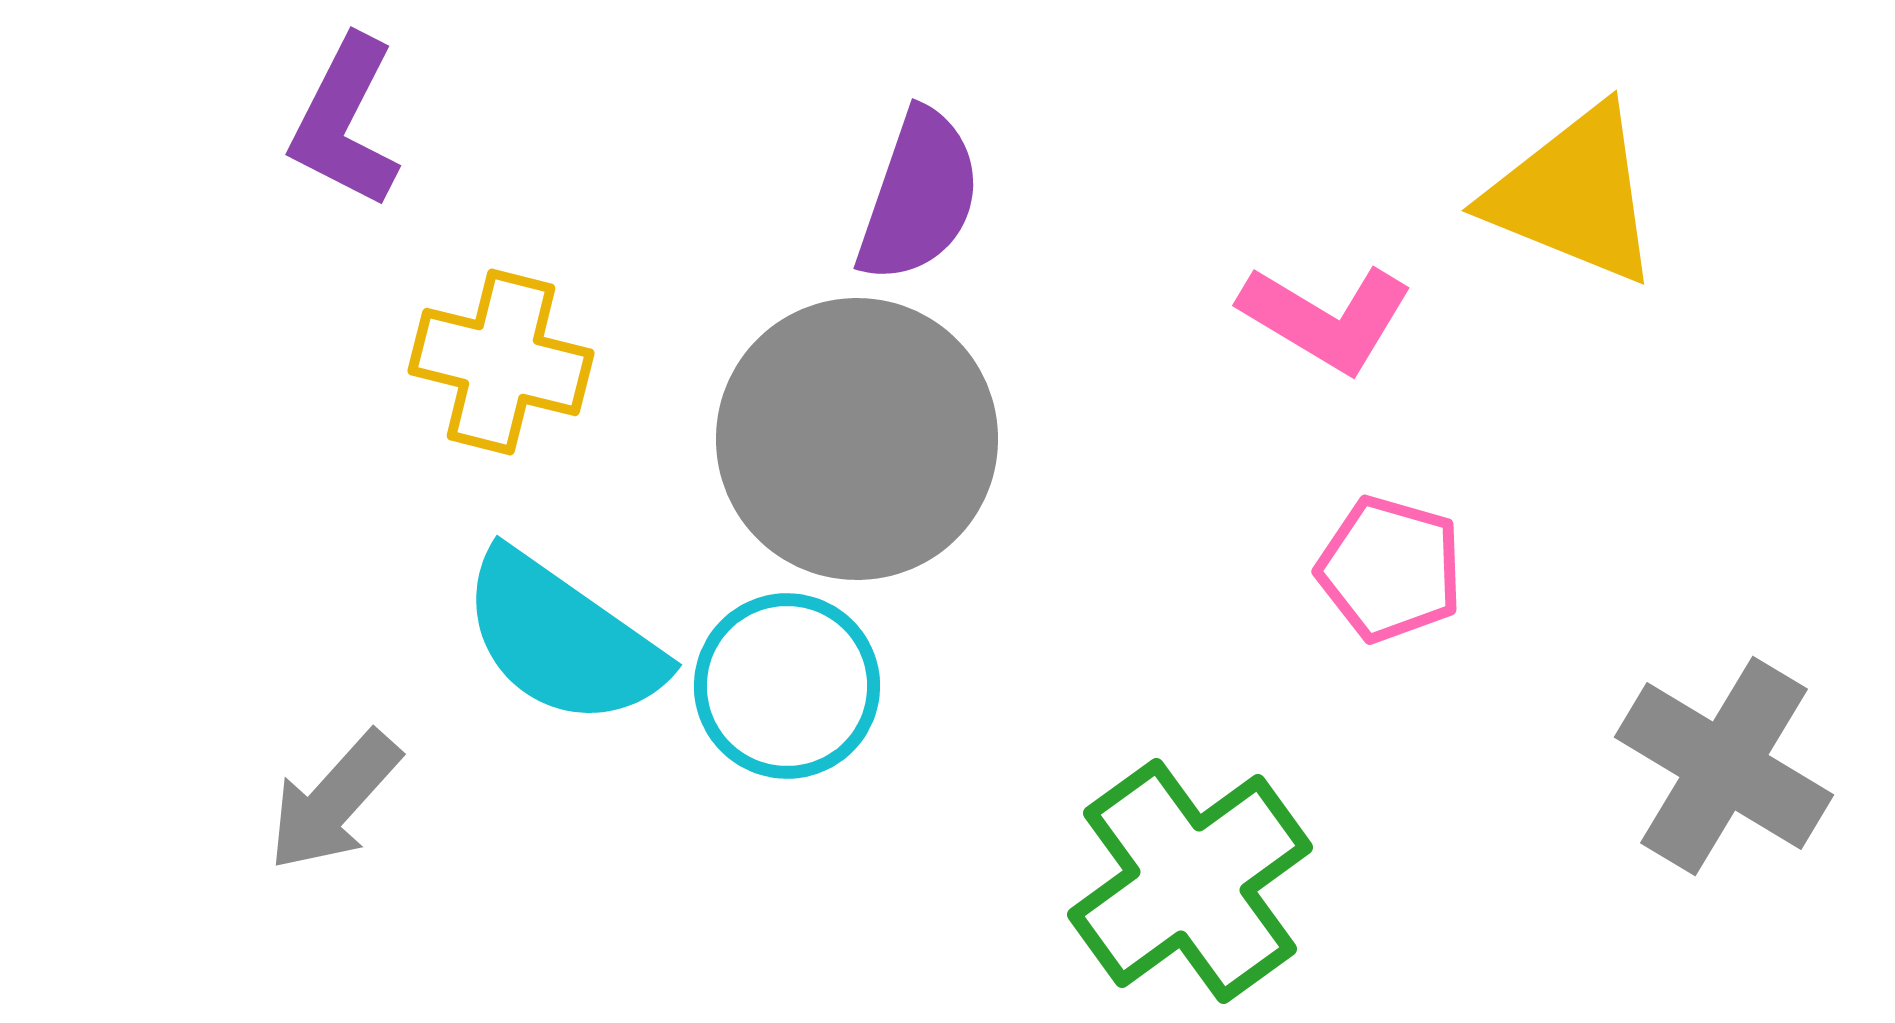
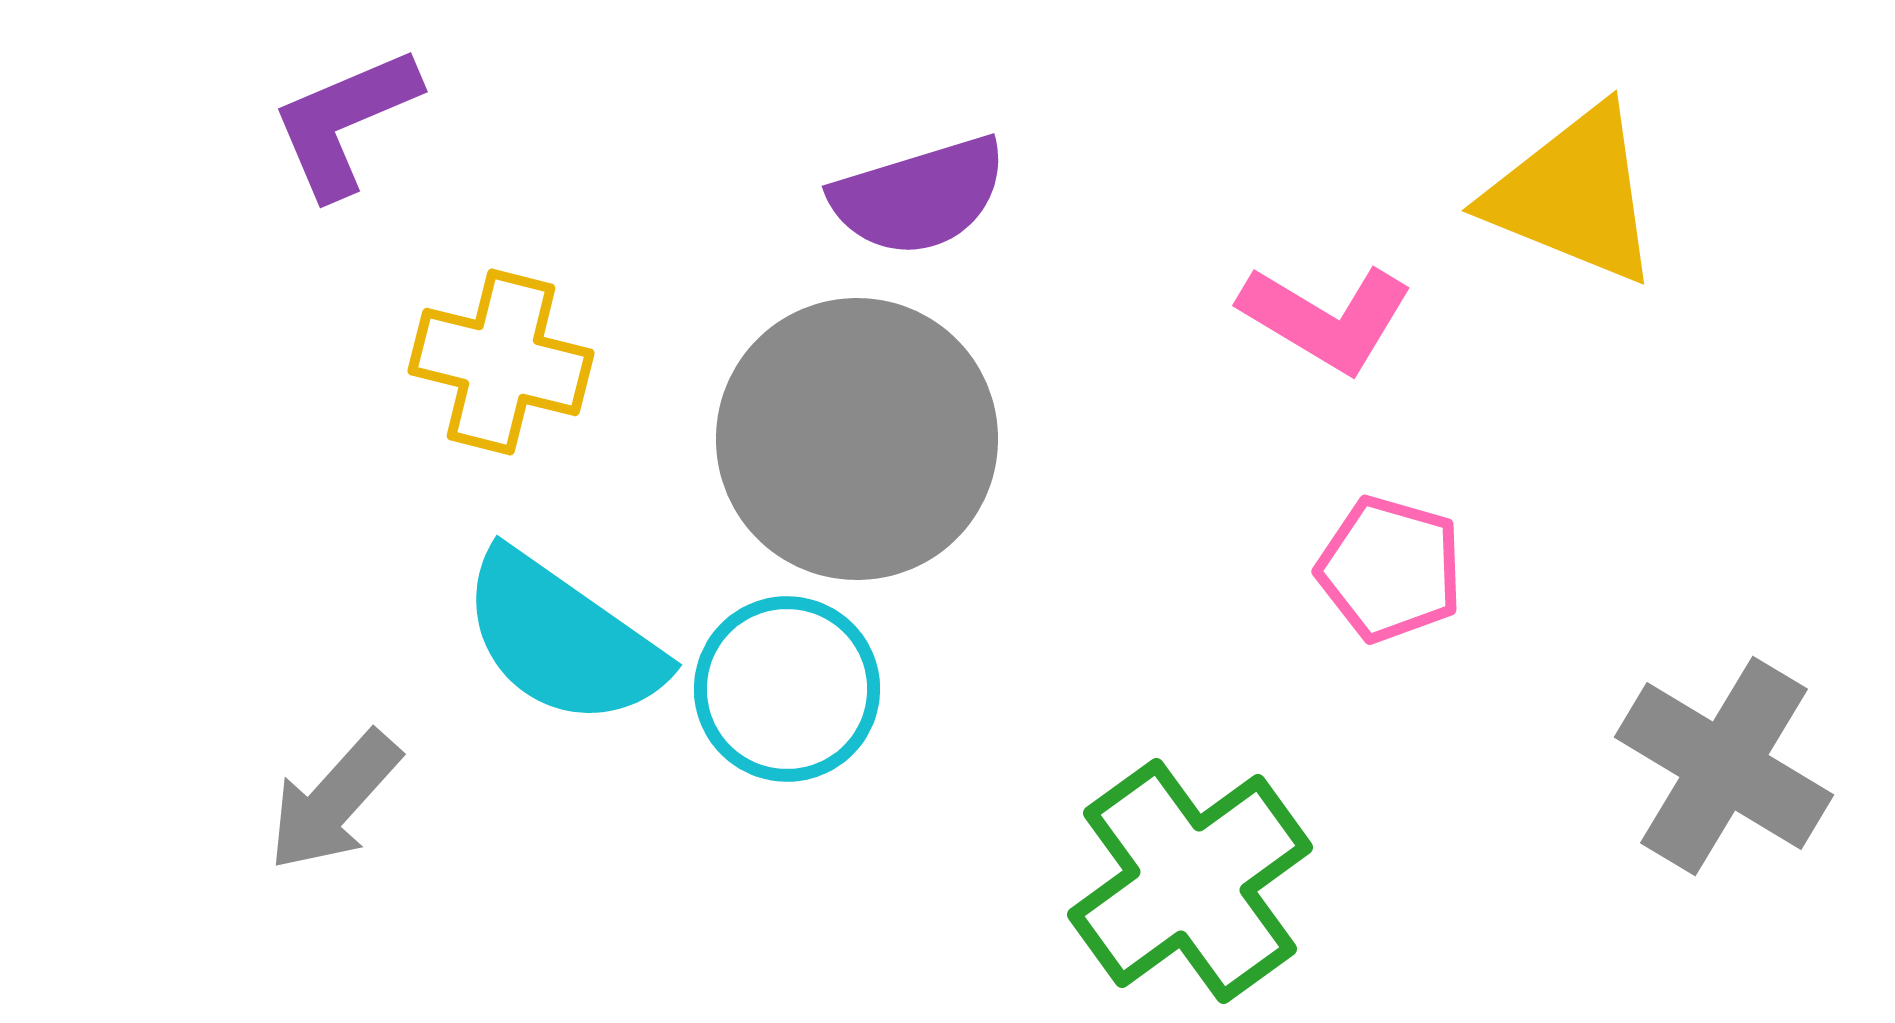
purple L-shape: rotated 40 degrees clockwise
purple semicircle: rotated 54 degrees clockwise
cyan circle: moved 3 px down
